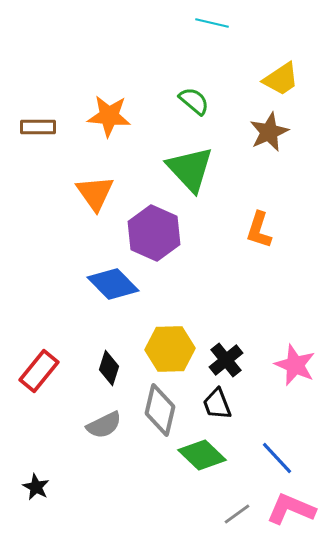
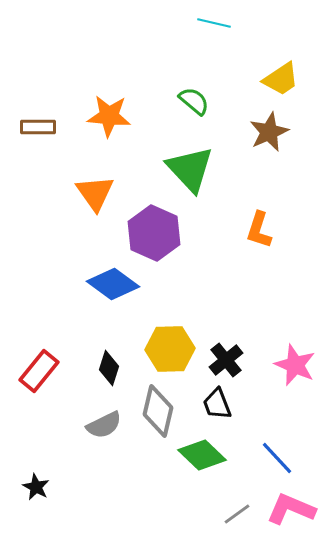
cyan line: moved 2 px right
blue diamond: rotated 9 degrees counterclockwise
gray diamond: moved 2 px left, 1 px down
